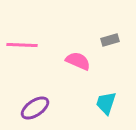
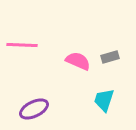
gray rectangle: moved 17 px down
cyan trapezoid: moved 2 px left, 3 px up
purple ellipse: moved 1 px left, 1 px down; rotated 8 degrees clockwise
